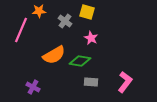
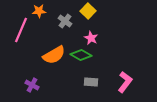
yellow square: moved 1 px right, 1 px up; rotated 28 degrees clockwise
green diamond: moved 1 px right, 6 px up; rotated 20 degrees clockwise
purple cross: moved 1 px left, 2 px up
